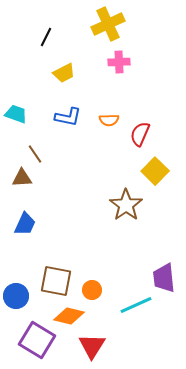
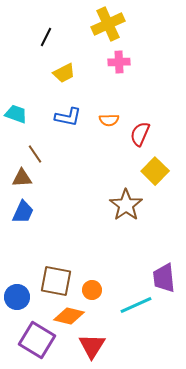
blue trapezoid: moved 2 px left, 12 px up
blue circle: moved 1 px right, 1 px down
